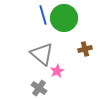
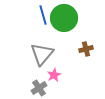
brown cross: moved 1 px right
gray triangle: rotated 30 degrees clockwise
pink star: moved 3 px left, 4 px down
gray cross: rotated 21 degrees clockwise
